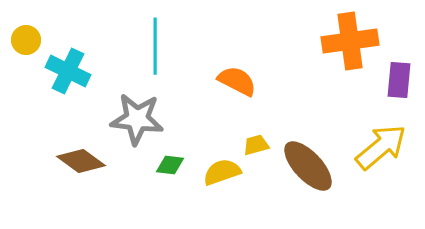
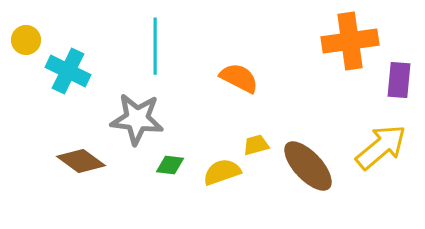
orange semicircle: moved 2 px right, 3 px up
